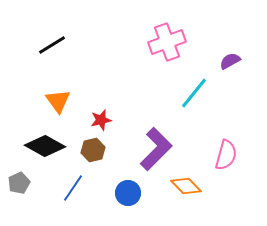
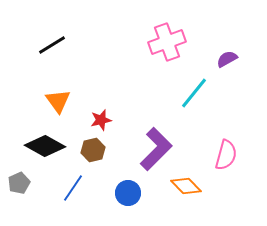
purple semicircle: moved 3 px left, 2 px up
